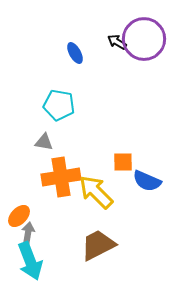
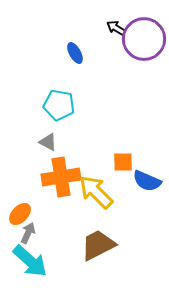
black arrow: moved 1 px left, 14 px up
gray triangle: moved 4 px right; rotated 18 degrees clockwise
orange ellipse: moved 1 px right, 2 px up
gray arrow: rotated 15 degrees clockwise
cyan arrow: rotated 27 degrees counterclockwise
